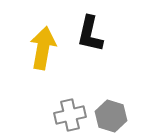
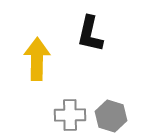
yellow arrow: moved 6 px left, 11 px down; rotated 9 degrees counterclockwise
gray cross: rotated 12 degrees clockwise
